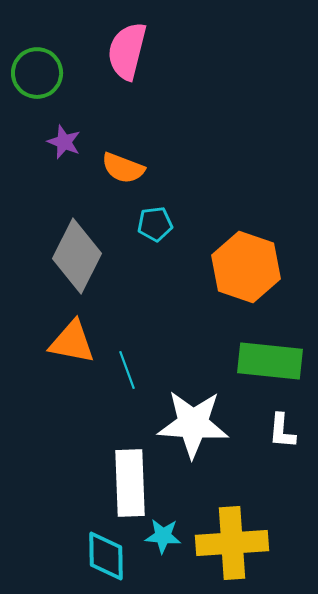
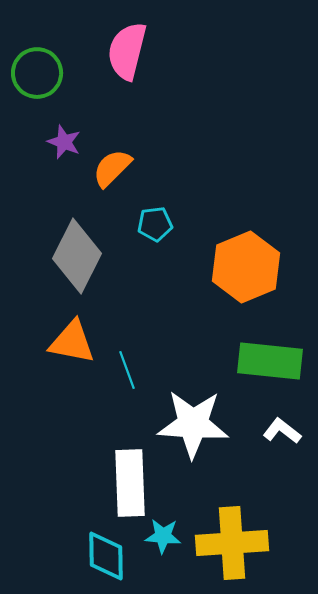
orange semicircle: moved 11 px left; rotated 114 degrees clockwise
orange hexagon: rotated 18 degrees clockwise
white L-shape: rotated 123 degrees clockwise
